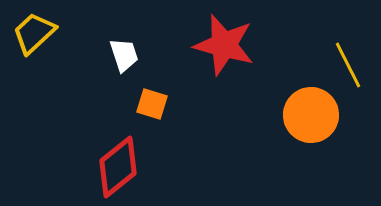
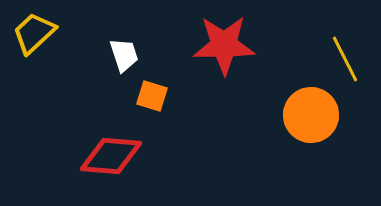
red star: rotated 16 degrees counterclockwise
yellow line: moved 3 px left, 6 px up
orange square: moved 8 px up
red diamond: moved 7 px left, 11 px up; rotated 44 degrees clockwise
